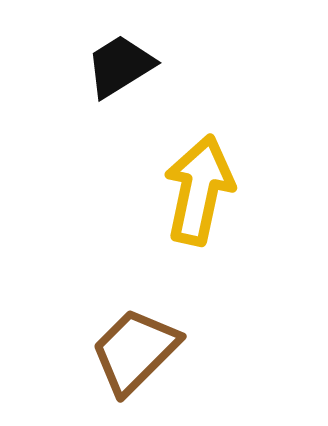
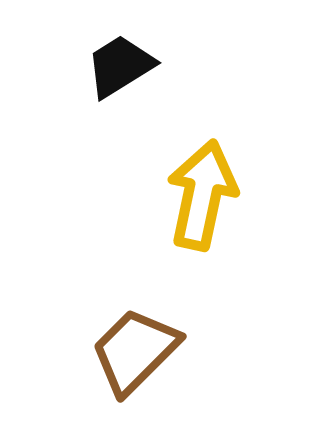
yellow arrow: moved 3 px right, 5 px down
